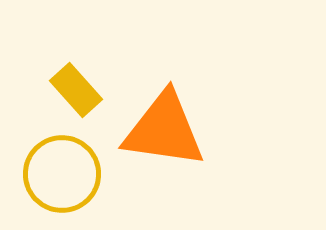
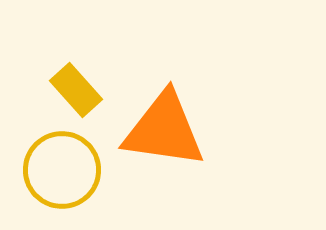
yellow circle: moved 4 px up
